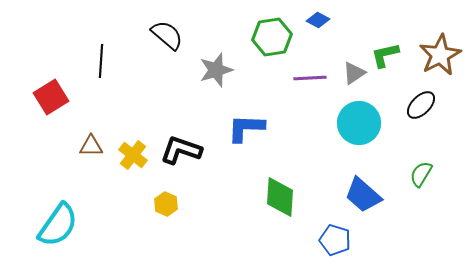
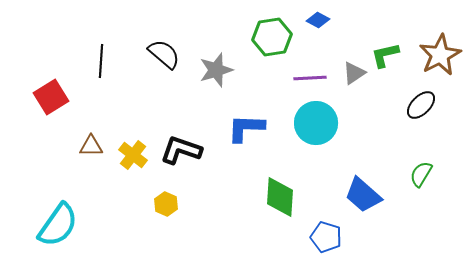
black semicircle: moved 3 px left, 19 px down
cyan circle: moved 43 px left
blue pentagon: moved 9 px left, 3 px up
